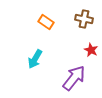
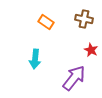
cyan arrow: rotated 24 degrees counterclockwise
